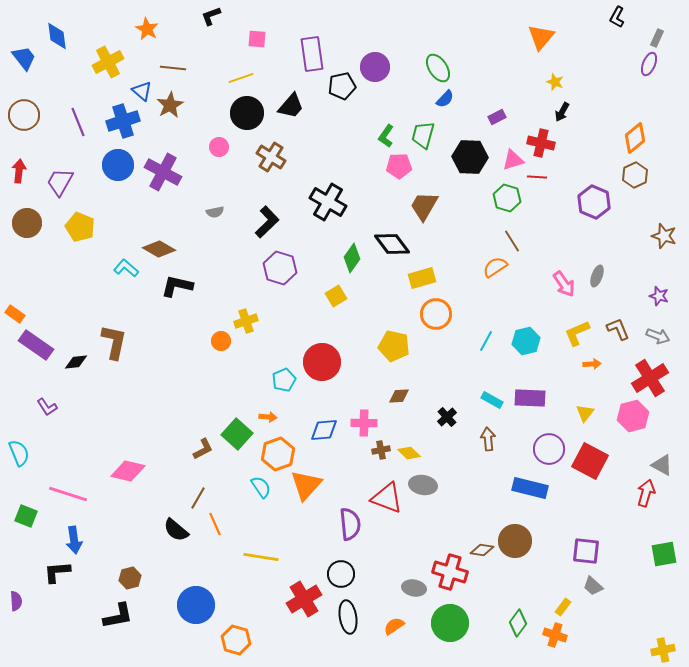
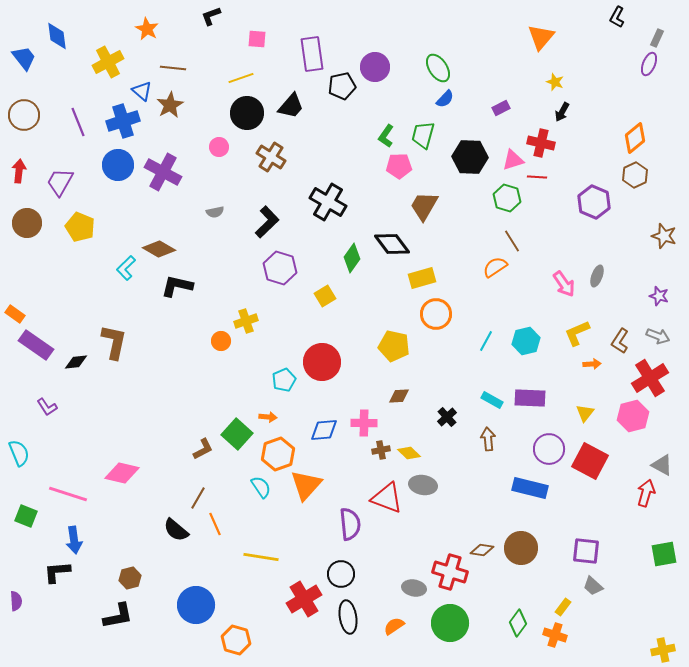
purple rectangle at (497, 117): moved 4 px right, 9 px up
cyan L-shape at (126, 268): rotated 85 degrees counterclockwise
yellow square at (336, 296): moved 11 px left
brown L-shape at (618, 329): moved 2 px right, 12 px down; rotated 125 degrees counterclockwise
pink diamond at (128, 471): moved 6 px left, 2 px down
brown circle at (515, 541): moved 6 px right, 7 px down
